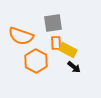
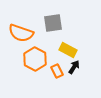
orange semicircle: moved 3 px up
orange rectangle: moved 1 px right, 28 px down; rotated 24 degrees counterclockwise
orange hexagon: moved 1 px left, 2 px up
black arrow: rotated 96 degrees counterclockwise
